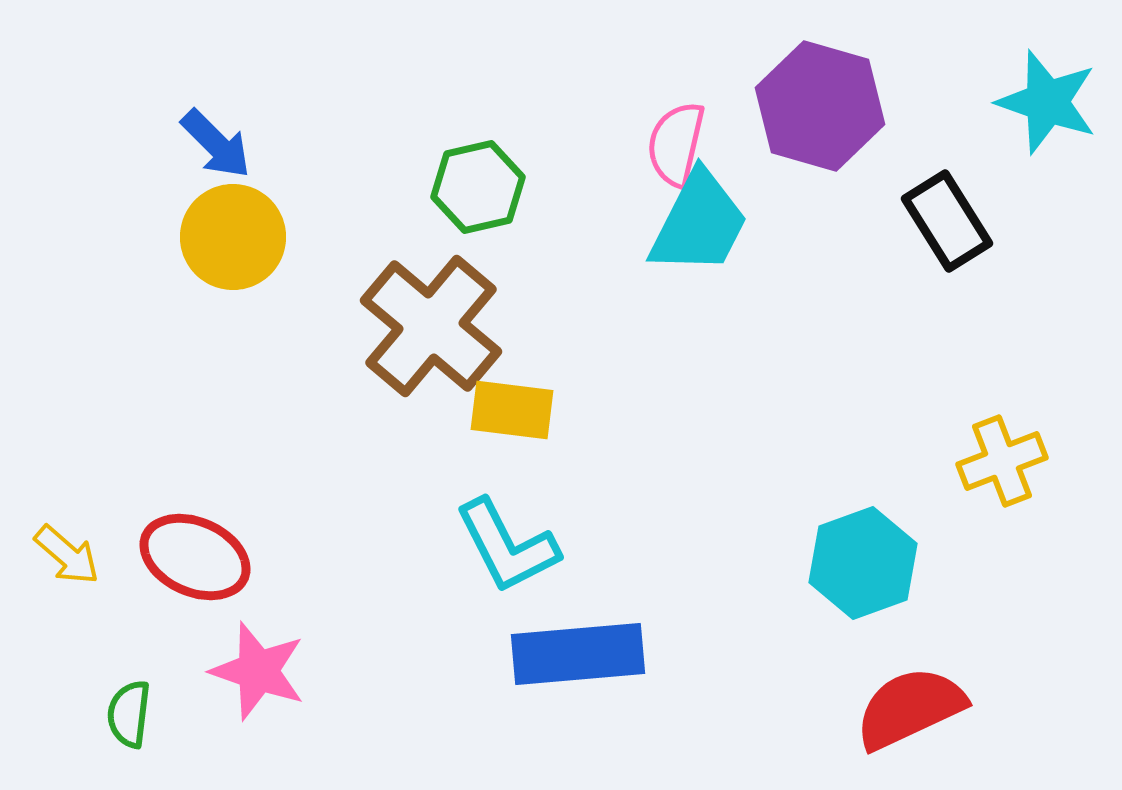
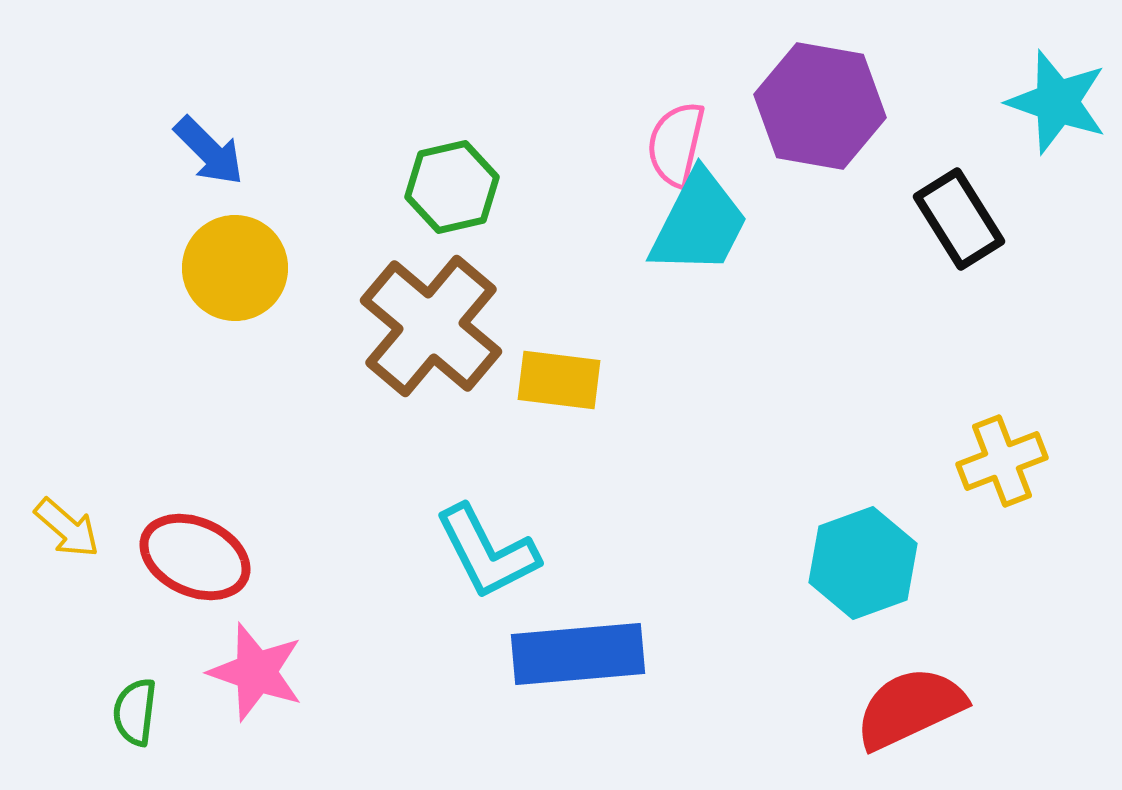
cyan star: moved 10 px right
purple hexagon: rotated 6 degrees counterclockwise
blue arrow: moved 7 px left, 7 px down
green hexagon: moved 26 px left
black rectangle: moved 12 px right, 2 px up
yellow circle: moved 2 px right, 31 px down
yellow rectangle: moved 47 px right, 30 px up
cyan L-shape: moved 20 px left, 6 px down
yellow arrow: moved 27 px up
pink star: moved 2 px left, 1 px down
green semicircle: moved 6 px right, 2 px up
